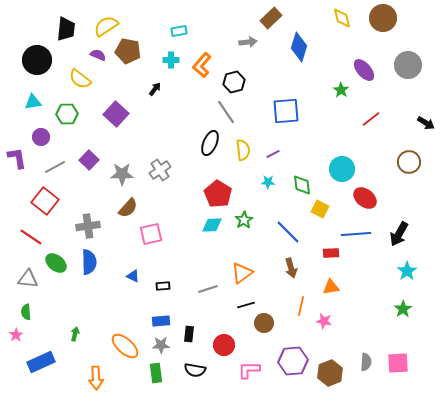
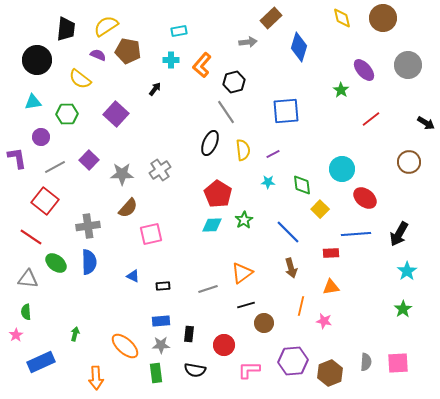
yellow square at (320, 209): rotated 18 degrees clockwise
